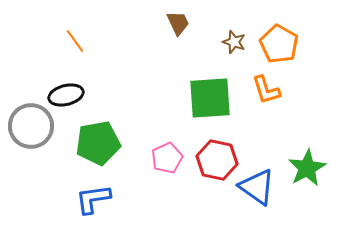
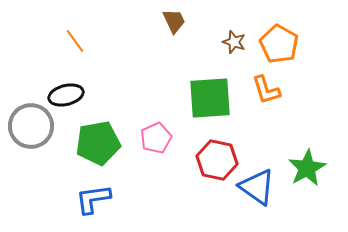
brown trapezoid: moved 4 px left, 2 px up
pink pentagon: moved 11 px left, 20 px up
